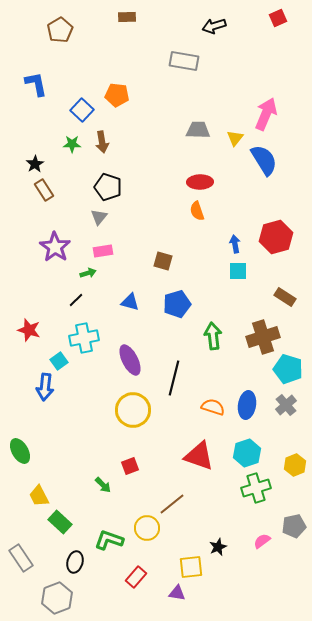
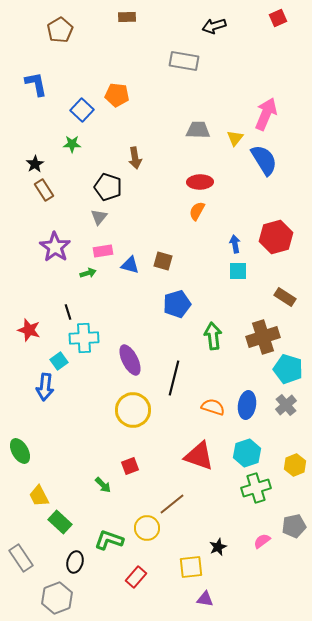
brown arrow at (102, 142): moved 33 px right, 16 px down
orange semicircle at (197, 211): rotated 48 degrees clockwise
black line at (76, 300): moved 8 px left, 12 px down; rotated 63 degrees counterclockwise
blue triangle at (130, 302): moved 37 px up
cyan cross at (84, 338): rotated 8 degrees clockwise
purple triangle at (177, 593): moved 28 px right, 6 px down
